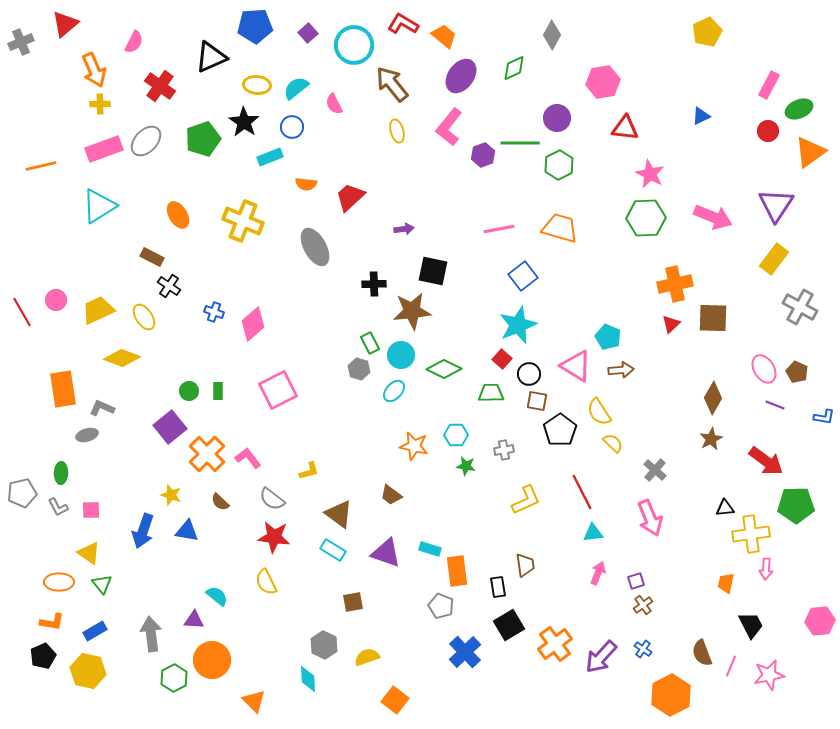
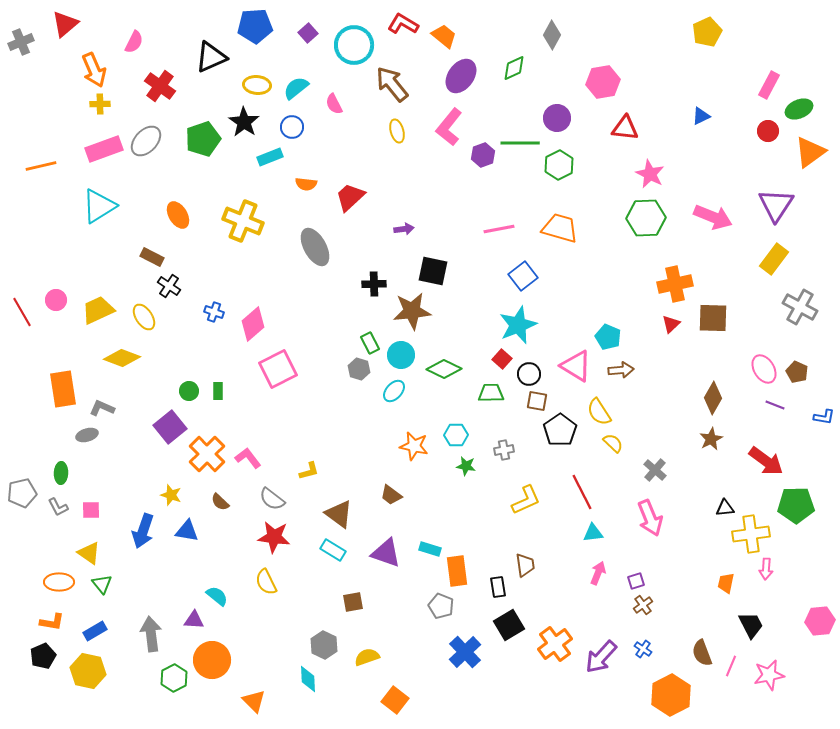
pink square at (278, 390): moved 21 px up
